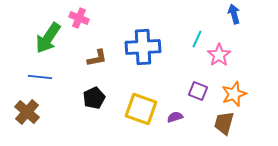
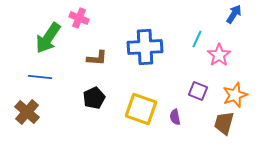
blue arrow: rotated 48 degrees clockwise
blue cross: moved 2 px right
brown L-shape: rotated 15 degrees clockwise
orange star: moved 1 px right, 1 px down
purple semicircle: rotated 84 degrees counterclockwise
